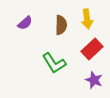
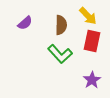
yellow arrow: moved 1 px right, 3 px up; rotated 36 degrees counterclockwise
red rectangle: moved 8 px up; rotated 35 degrees counterclockwise
green L-shape: moved 6 px right, 9 px up; rotated 10 degrees counterclockwise
purple star: moved 2 px left; rotated 18 degrees clockwise
